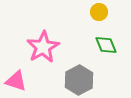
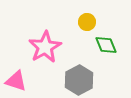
yellow circle: moved 12 px left, 10 px down
pink star: moved 2 px right
